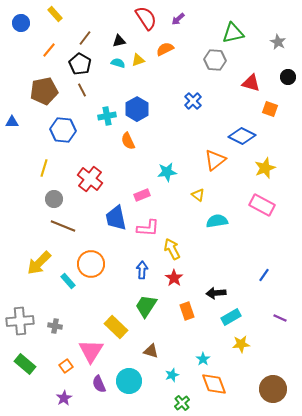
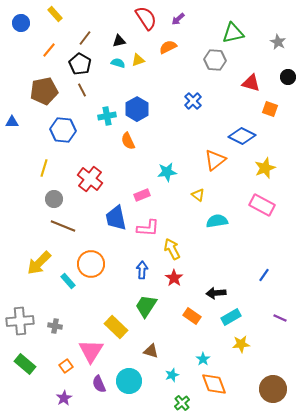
orange semicircle at (165, 49): moved 3 px right, 2 px up
orange rectangle at (187, 311): moved 5 px right, 5 px down; rotated 36 degrees counterclockwise
